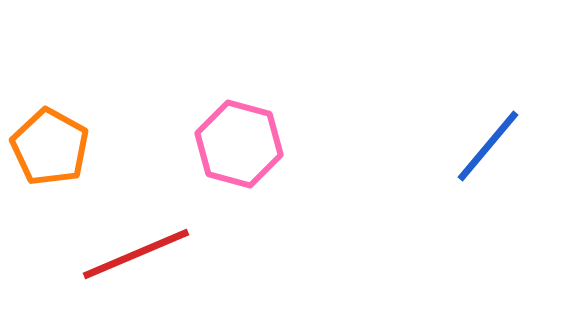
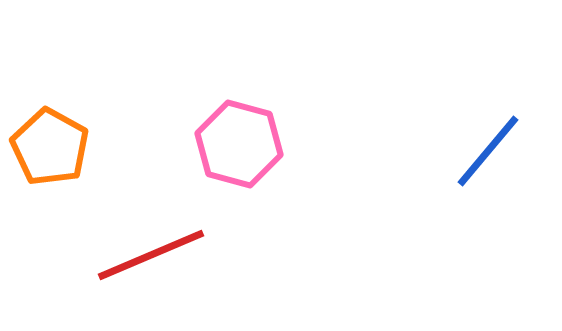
blue line: moved 5 px down
red line: moved 15 px right, 1 px down
